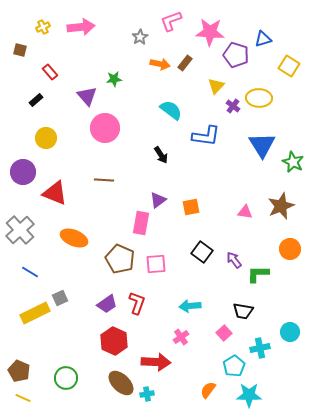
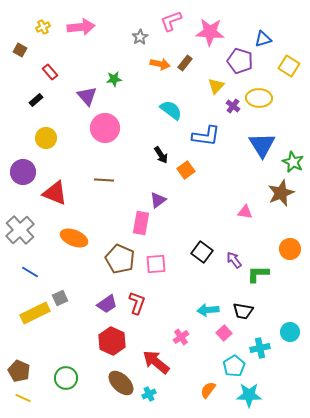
brown square at (20, 50): rotated 16 degrees clockwise
purple pentagon at (236, 55): moved 4 px right, 6 px down
brown star at (281, 206): moved 13 px up
orange square at (191, 207): moved 5 px left, 37 px up; rotated 24 degrees counterclockwise
cyan arrow at (190, 306): moved 18 px right, 4 px down
red hexagon at (114, 341): moved 2 px left
red arrow at (156, 362): rotated 144 degrees counterclockwise
cyan cross at (147, 394): moved 2 px right; rotated 16 degrees counterclockwise
